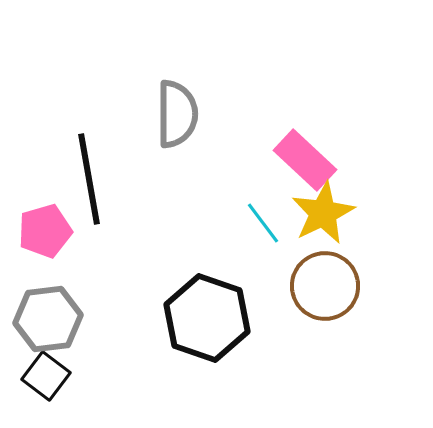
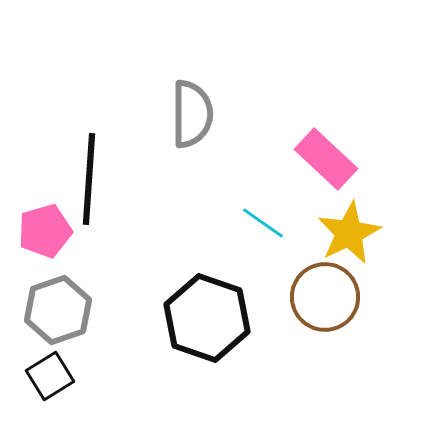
gray semicircle: moved 15 px right
pink rectangle: moved 21 px right, 1 px up
black line: rotated 14 degrees clockwise
yellow star: moved 26 px right, 20 px down
cyan line: rotated 18 degrees counterclockwise
brown circle: moved 11 px down
gray hexagon: moved 10 px right, 9 px up; rotated 12 degrees counterclockwise
black square: moved 4 px right; rotated 21 degrees clockwise
